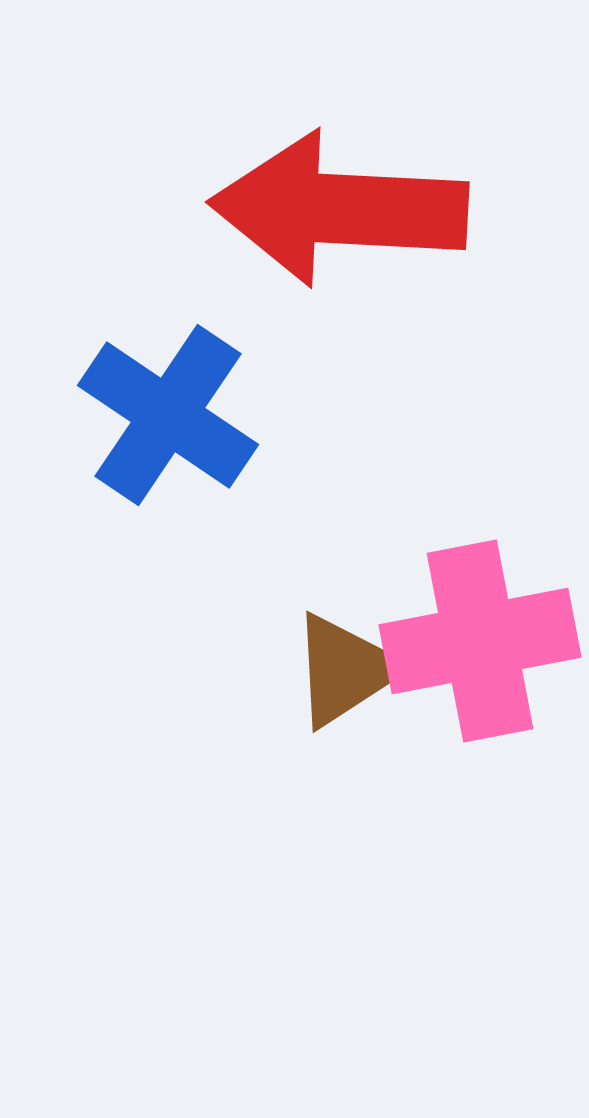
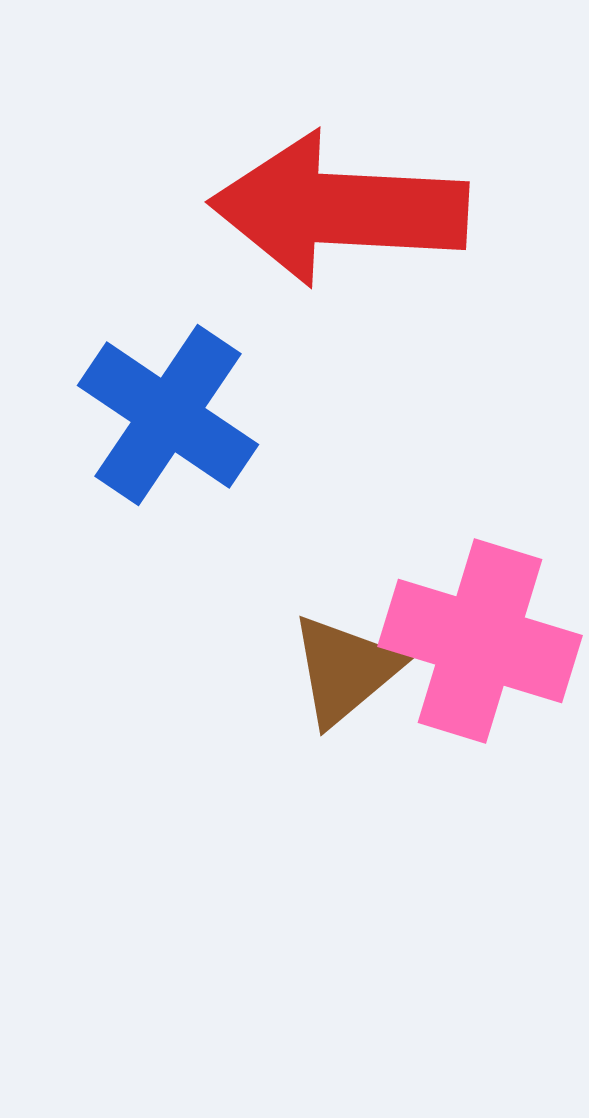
pink cross: rotated 28 degrees clockwise
brown triangle: rotated 7 degrees counterclockwise
